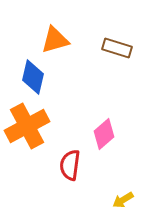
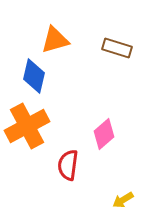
blue diamond: moved 1 px right, 1 px up
red semicircle: moved 2 px left
